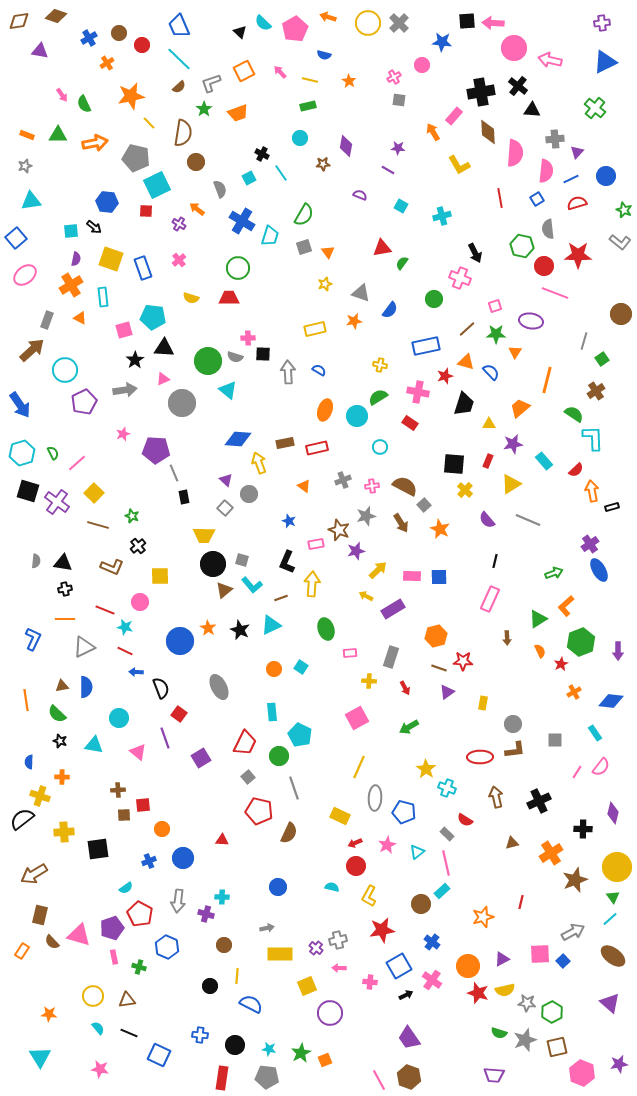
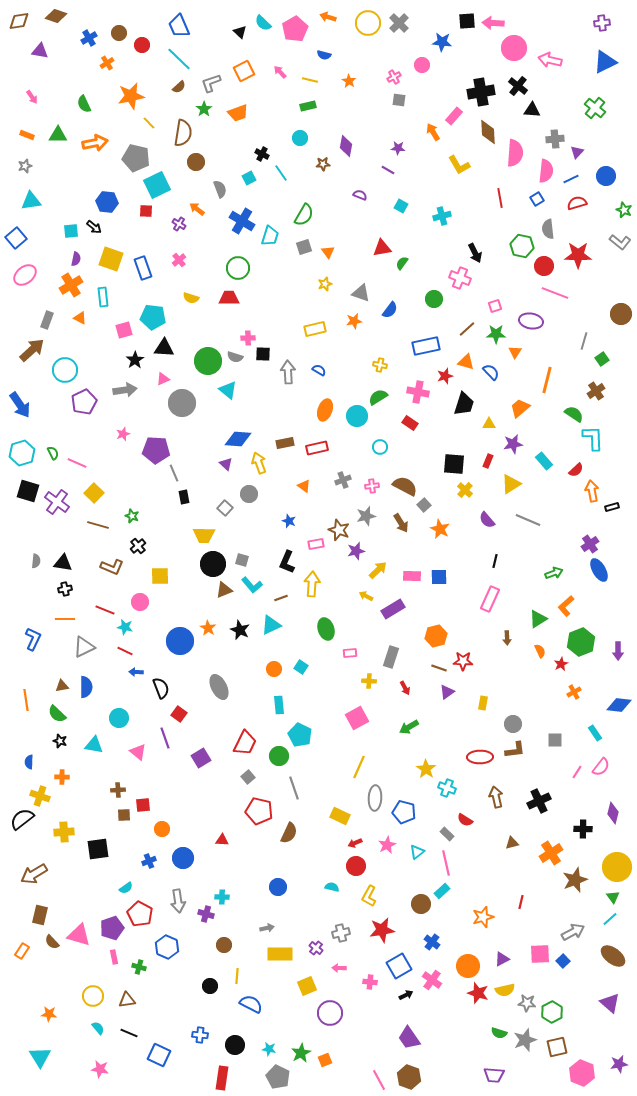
pink arrow at (62, 95): moved 30 px left, 2 px down
pink line at (77, 463): rotated 66 degrees clockwise
purple triangle at (226, 480): moved 16 px up
brown triangle at (224, 590): rotated 18 degrees clockwise
blue diamond at (611, 701): moved 8 px right, 4 px down
cyan rectangle at (272, 712): moved 7 px right, 7 px up
gray arrow at (178, 901): rotated 15 degrees counterclockwise
gray cross at (338, 940): moved 3 px right, 7 px up
gray pentagon at (267, 1077): moved 11 px right; rotated 20 degrees clockwise
